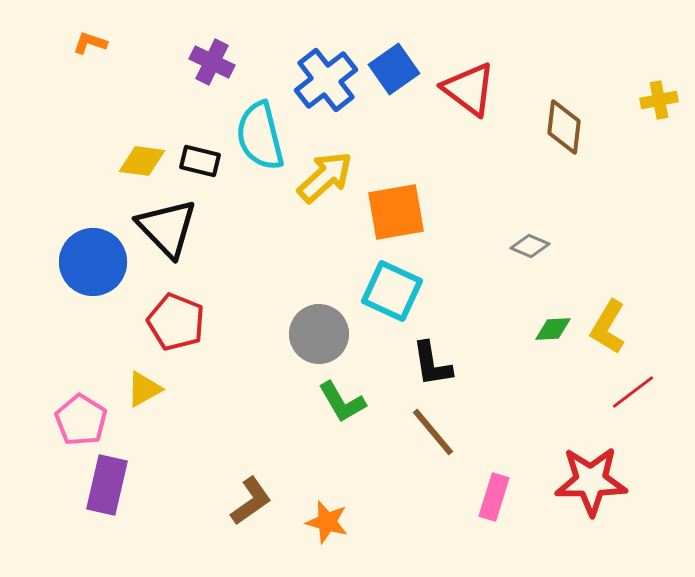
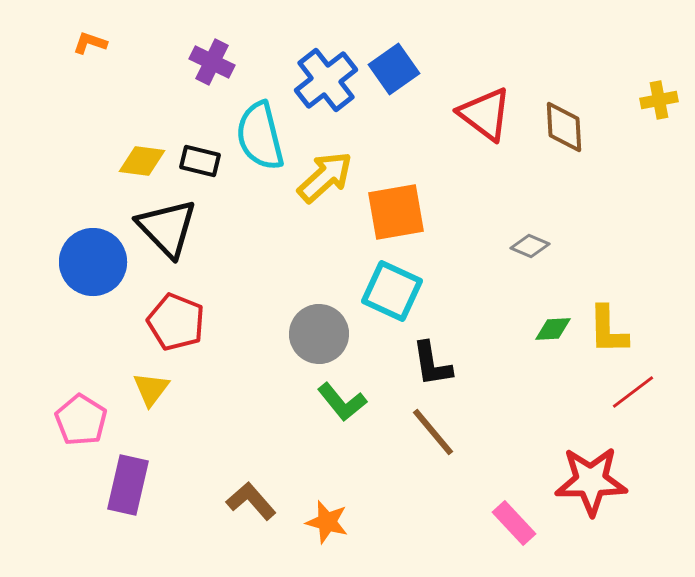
red triangle: moved 16 px right, 25 px down
brown diamond: rotated 10 degrees counterclockwise
yellow L-shape: moved 3 px down; rotated 32 degrees counterclockwise
yellow triangle: moved 7 px right; rotated 24 degrees counterclockwise
green L-shape: rotated 9 degrees counterclockwise
purple rectangle: moved 21 px right
pink rectangle: moved 20 px right, 26 px down; rotated 60 degrees counterclockwise
brown L-shape: rotated 96 degrees counterclockwise
